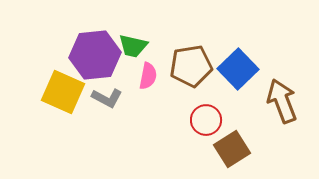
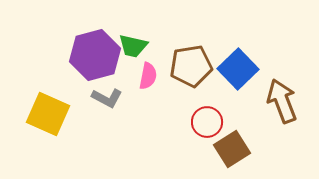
purple hexagon: rotated 9 degrees counterclockwise
yellow square: moved 15 px left, 22 px down
red circle: moved 1 px right, 2 px down
